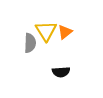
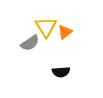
yellow triangle: moved 4 px up
gray semicircle: rotated 54 degrees clockwise
